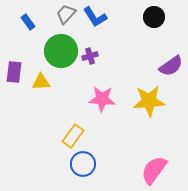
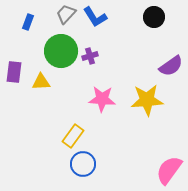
blue rectangle: rotated 56 degrees clockwise
yellow star: moved 2 px left, 1 px up
pink semicircle: moved 15 px right
